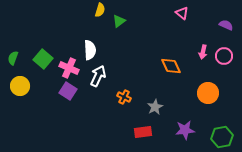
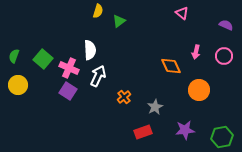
yellow semicircle: moved 2 px left, 1 px down
pink arrow: moved 7 px left
green semicircle: moved 1 px right, 2 px up
yellow circle: moved 2 px left, 1 px up
orange circle: moved 9 px left, 3 px up
orange cross: rotated 24 degrees clockwise
red rectangle: rotated 12 degrees counterclockwise
